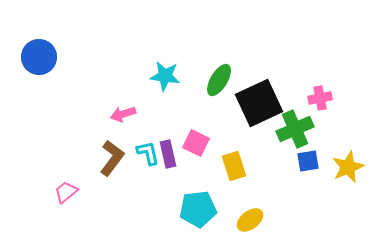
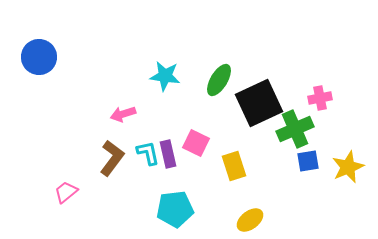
cyan pentagon: moved 23 px left
